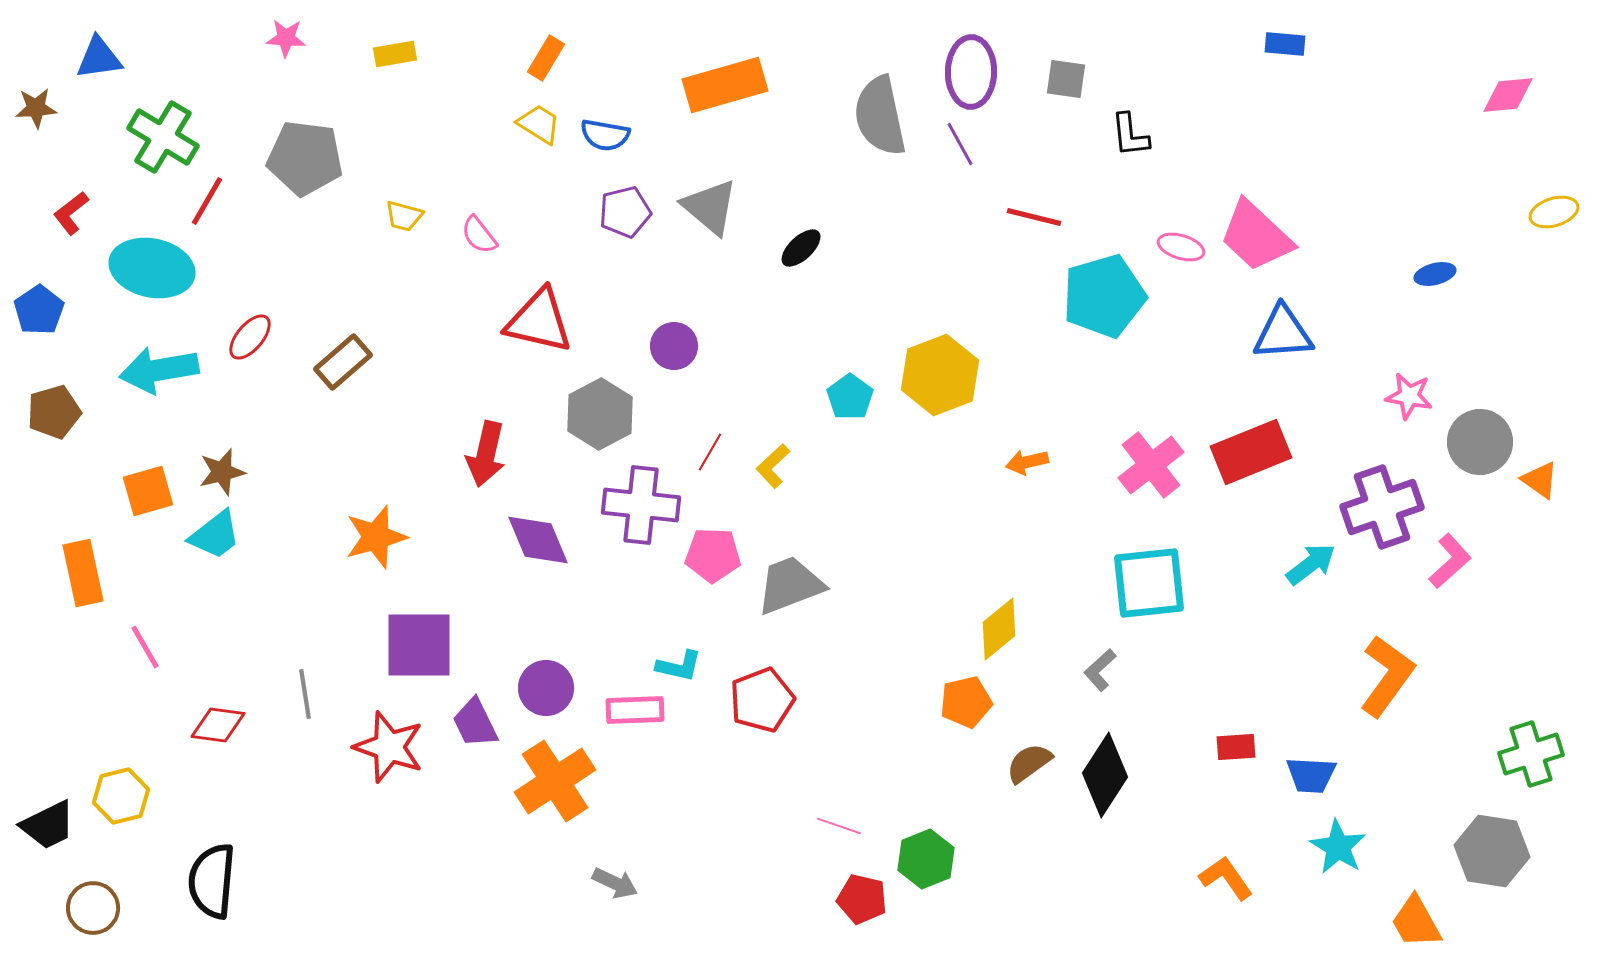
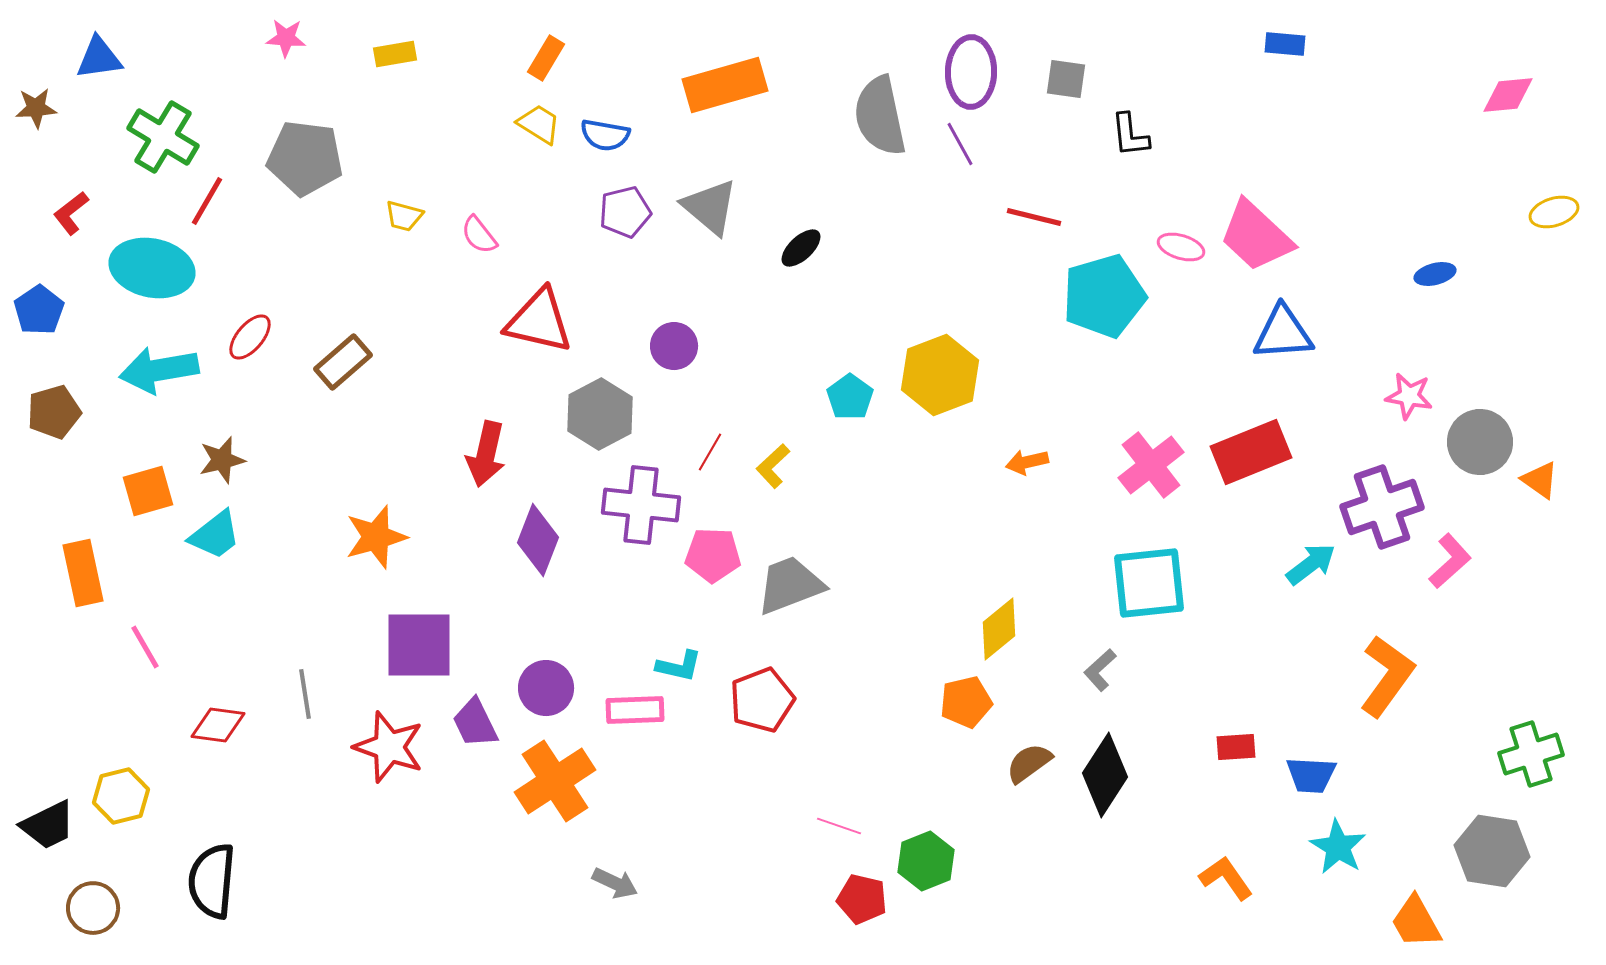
brown star at (222, 472): moved 12 px up
purple diamond at (538, 540): rotated 44 degrees clockwise
green hexagon at (926, 859): moved 2 px down
